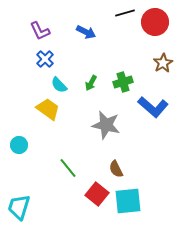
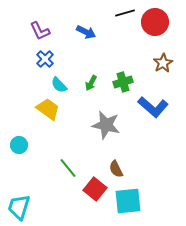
red square: moved 2 px left, 5 px up
